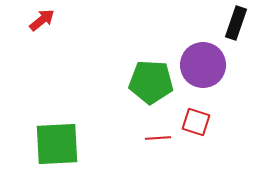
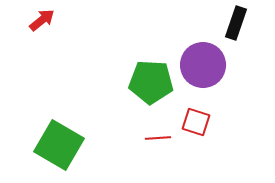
green square: moved 2 px right, 1 px down; rotated 33 degrees clockwise
